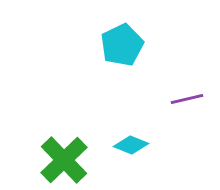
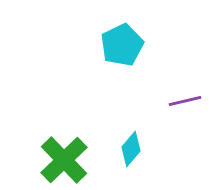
purple line: moved 2 px left, 2 px down
cyan diamond: moved 4 px down; rotated 72 degrees counterclockwise
